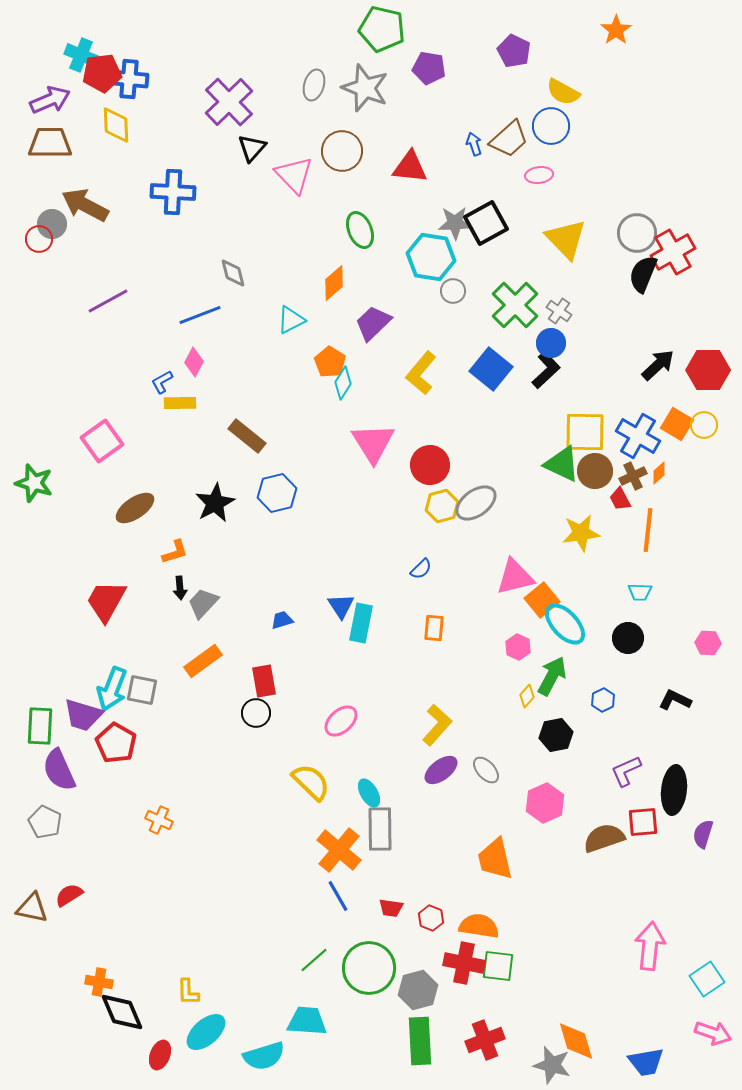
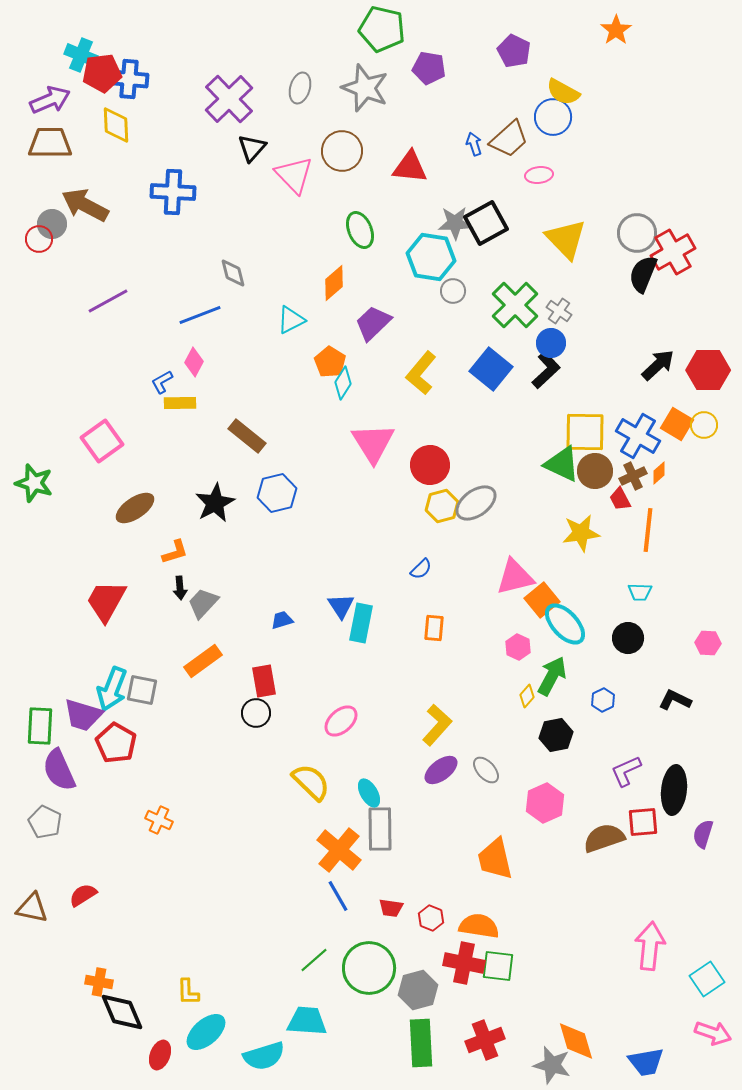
gray ellipse at (314, 85): moved 14 px left, 3 px down
purple cross at (229, 102): moved 3 px up
blue circle at (551, 126): moved 2 px right, 9 px up
red semicircle at (69, 895): moved 14 px right
green rectangle at (420, 1041): moved 1 px right, 2 px down
